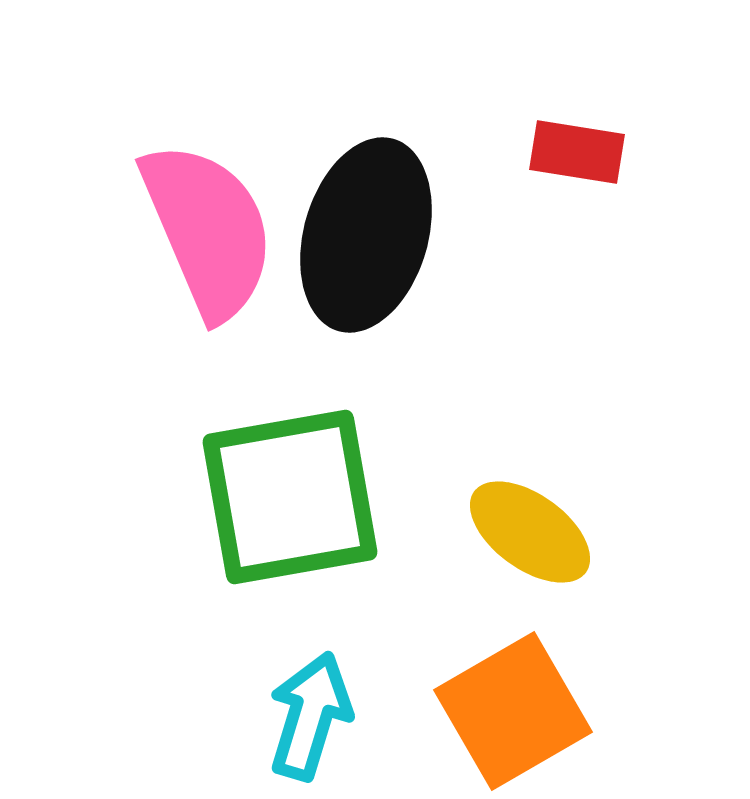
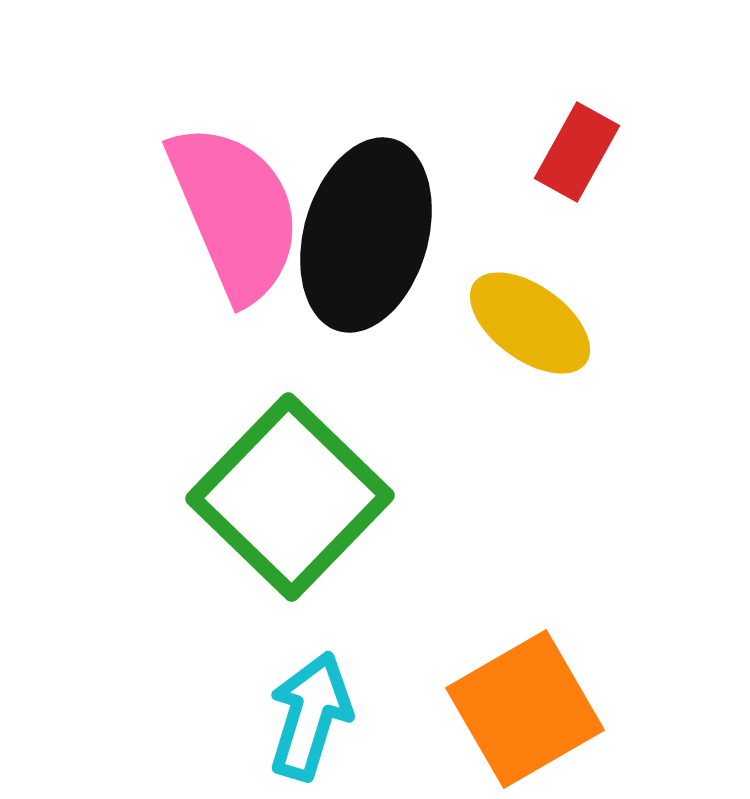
red rectangle: rotated 70 degrees counterclockwise
pink semicircle: moved 27 px right, 18 px up
green square: rotated 36 degrees counterclockwise
yellow ellipse: moved 209 px up
orange square: moved 12 px right, 2 px up
